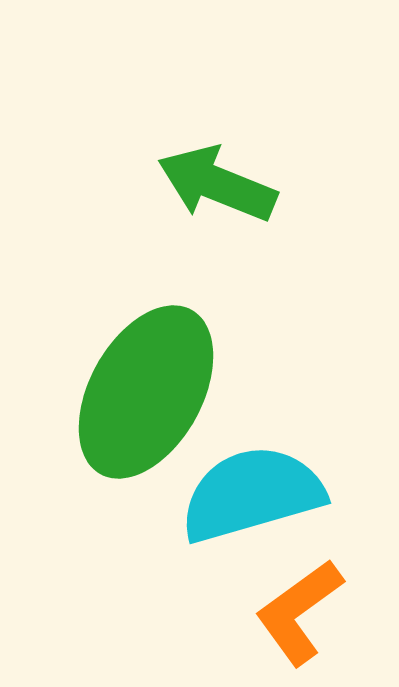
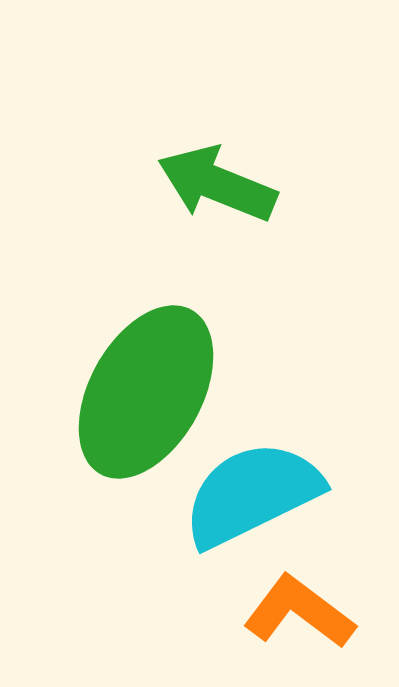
cyan semicircle: rotated 10 degrees counterclockwise
orange L-shape: rotated 73 degrees clockwise
